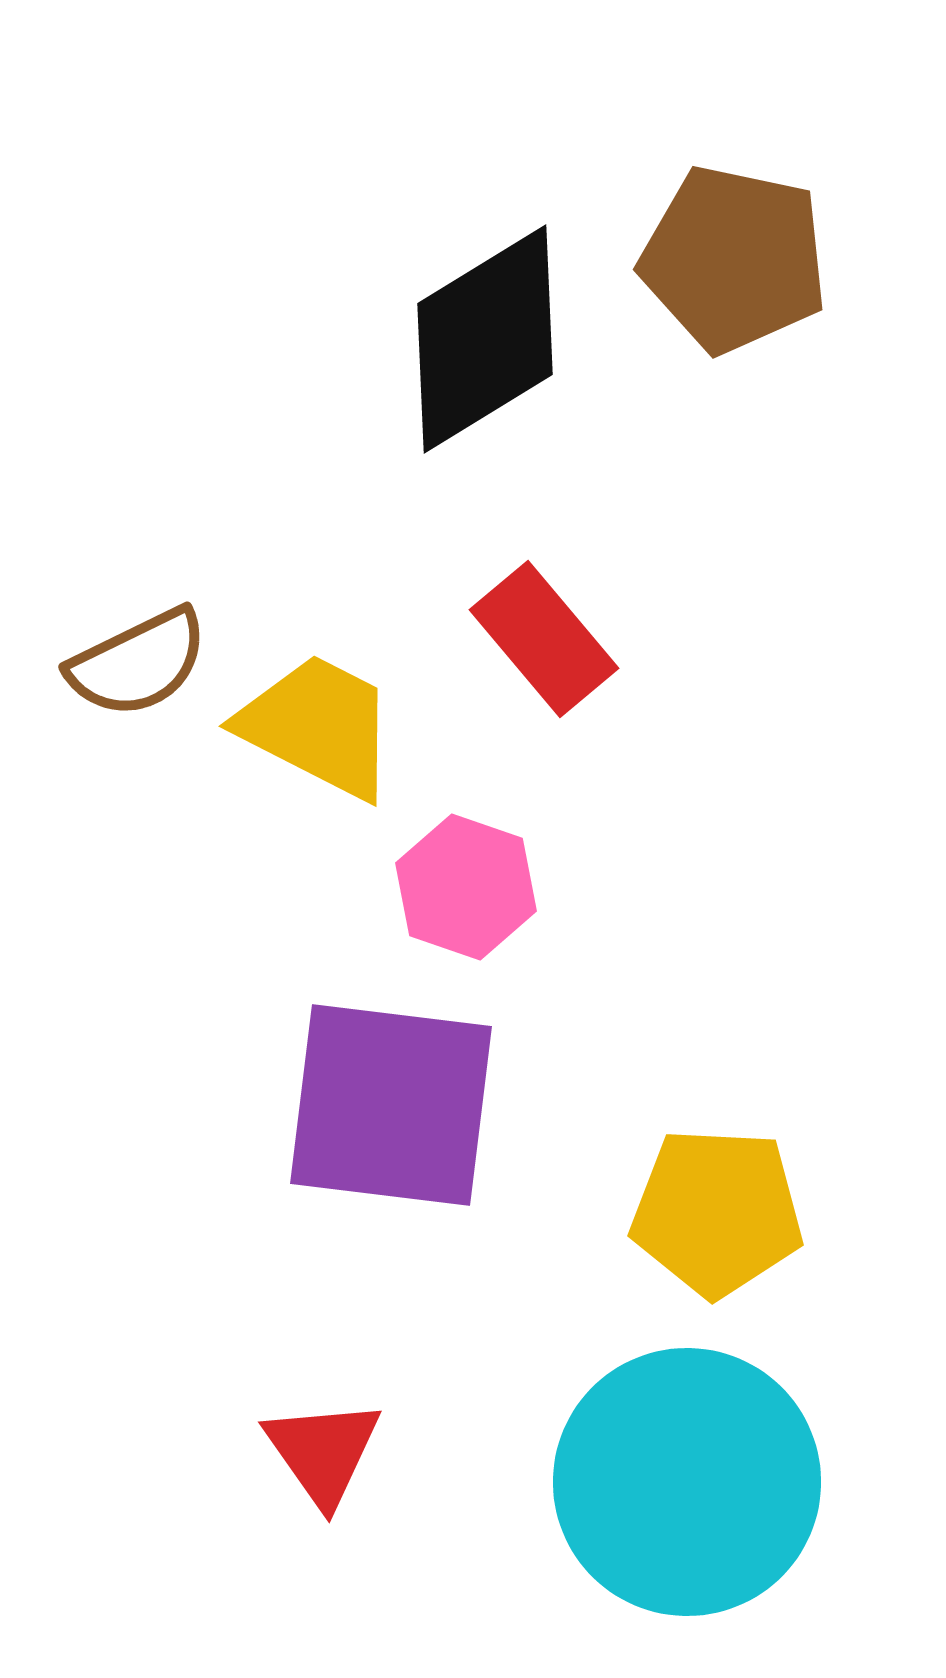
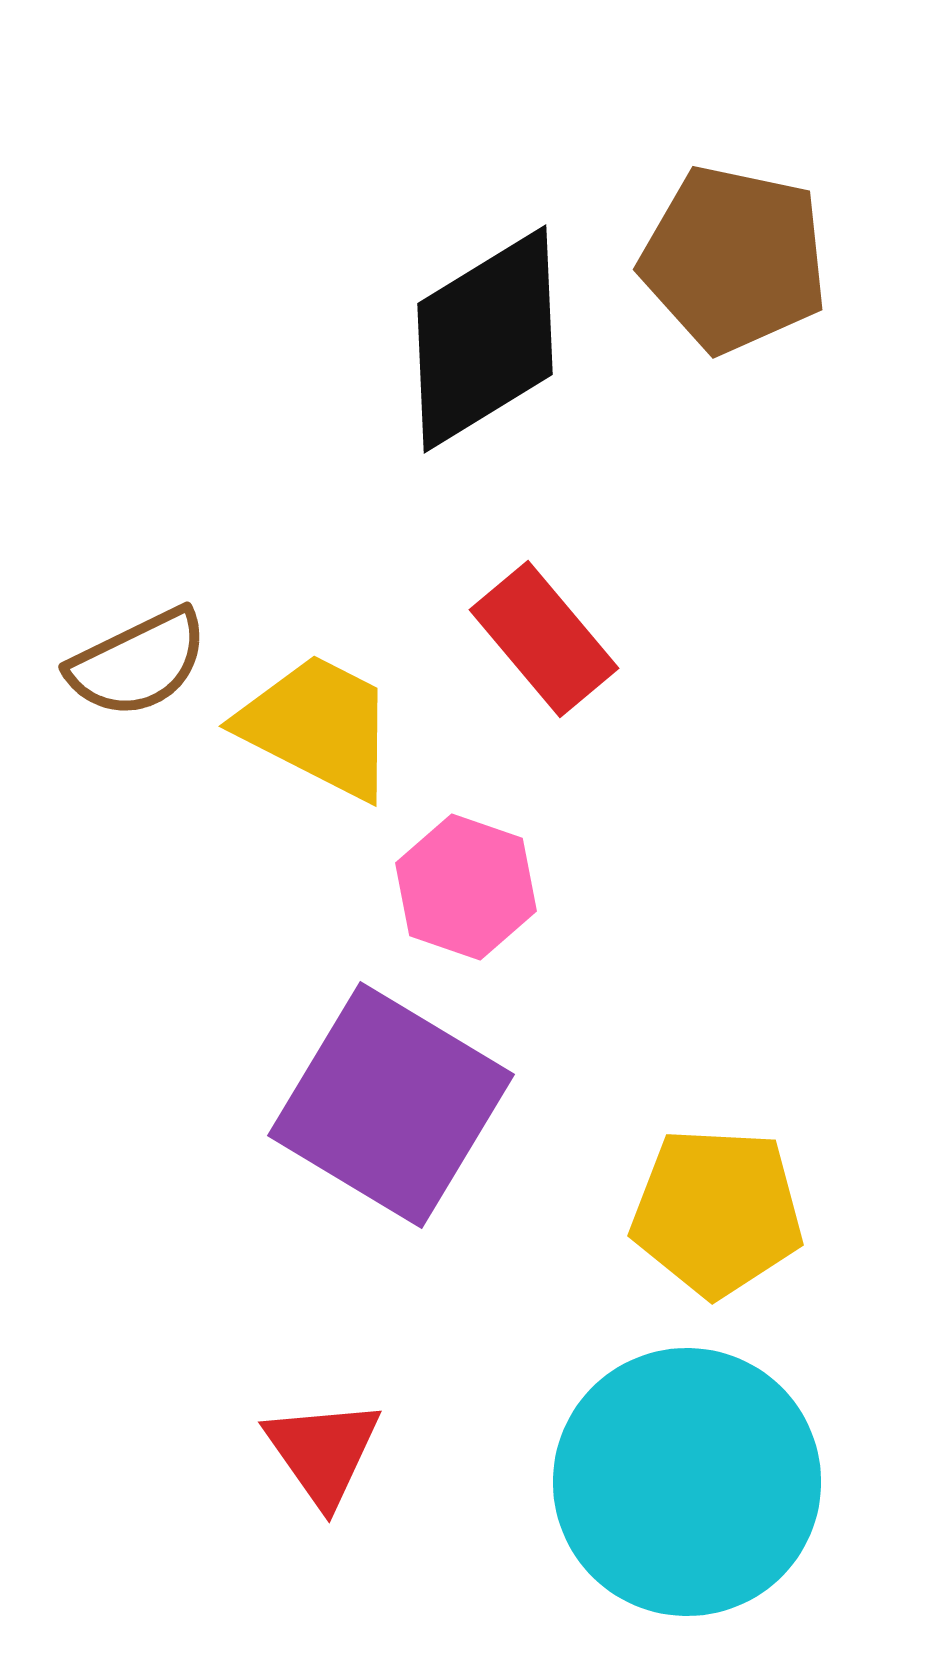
purple square: rotated 24 degrees clockwise
